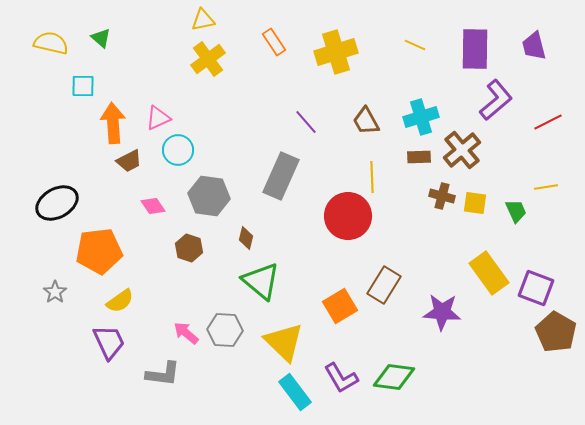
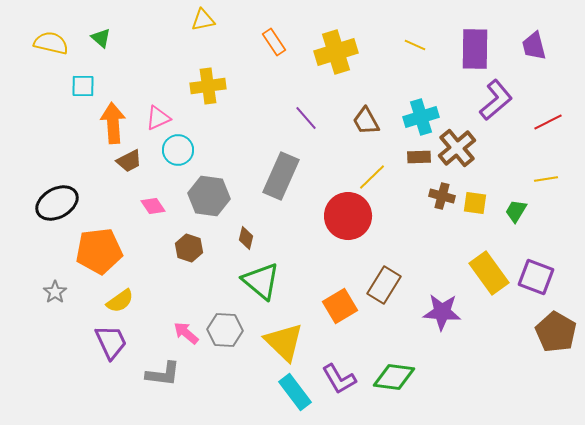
yellow cross at (208, 59): moved 27 px down; rotated 28 degrees clockwise
purple line at (306, 122): moved 4 px up
brown cross at (462, 150): moved 5 px left, 2 px up
yellow line at (372, 177): rotated 48 degrees clockwise
yellow line at (546, 187): moved 8 px up
green trapezoid at (516, 211): rotated 125 degrees counterclockwise
purple square at (536, 288): moved 11 px up
purple trapezoid at (109, 342): moved 2 px right
purple L-shape at (341, 378): moved 2 px left, 1 px down
